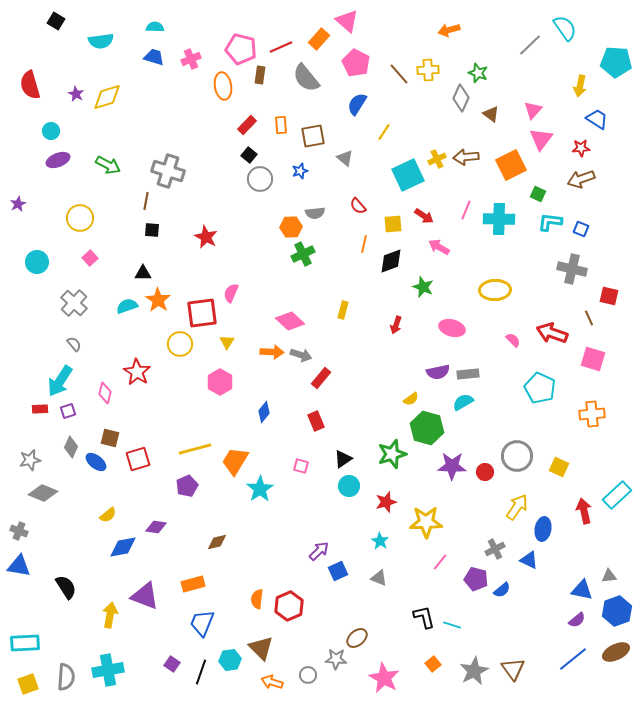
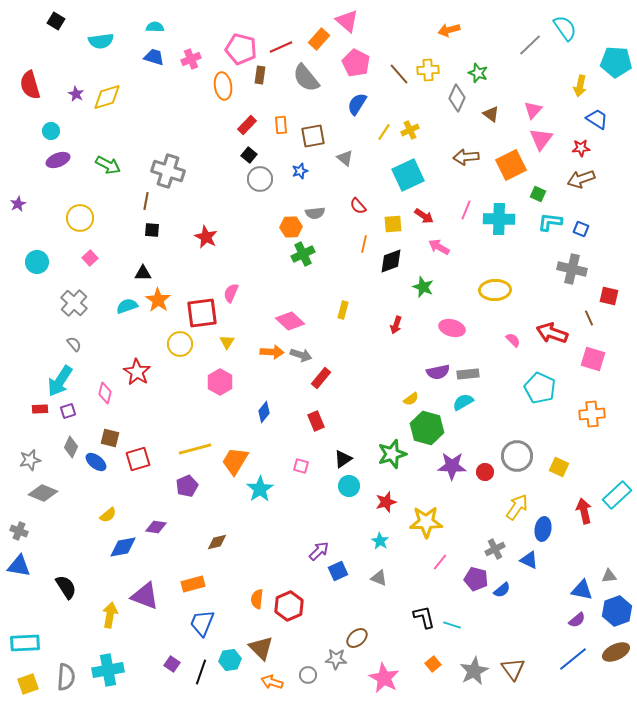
gray diamond at (461, 98): moved 4 px left
yellow cross at (437, 159): moved 27 px left, 29 px up
